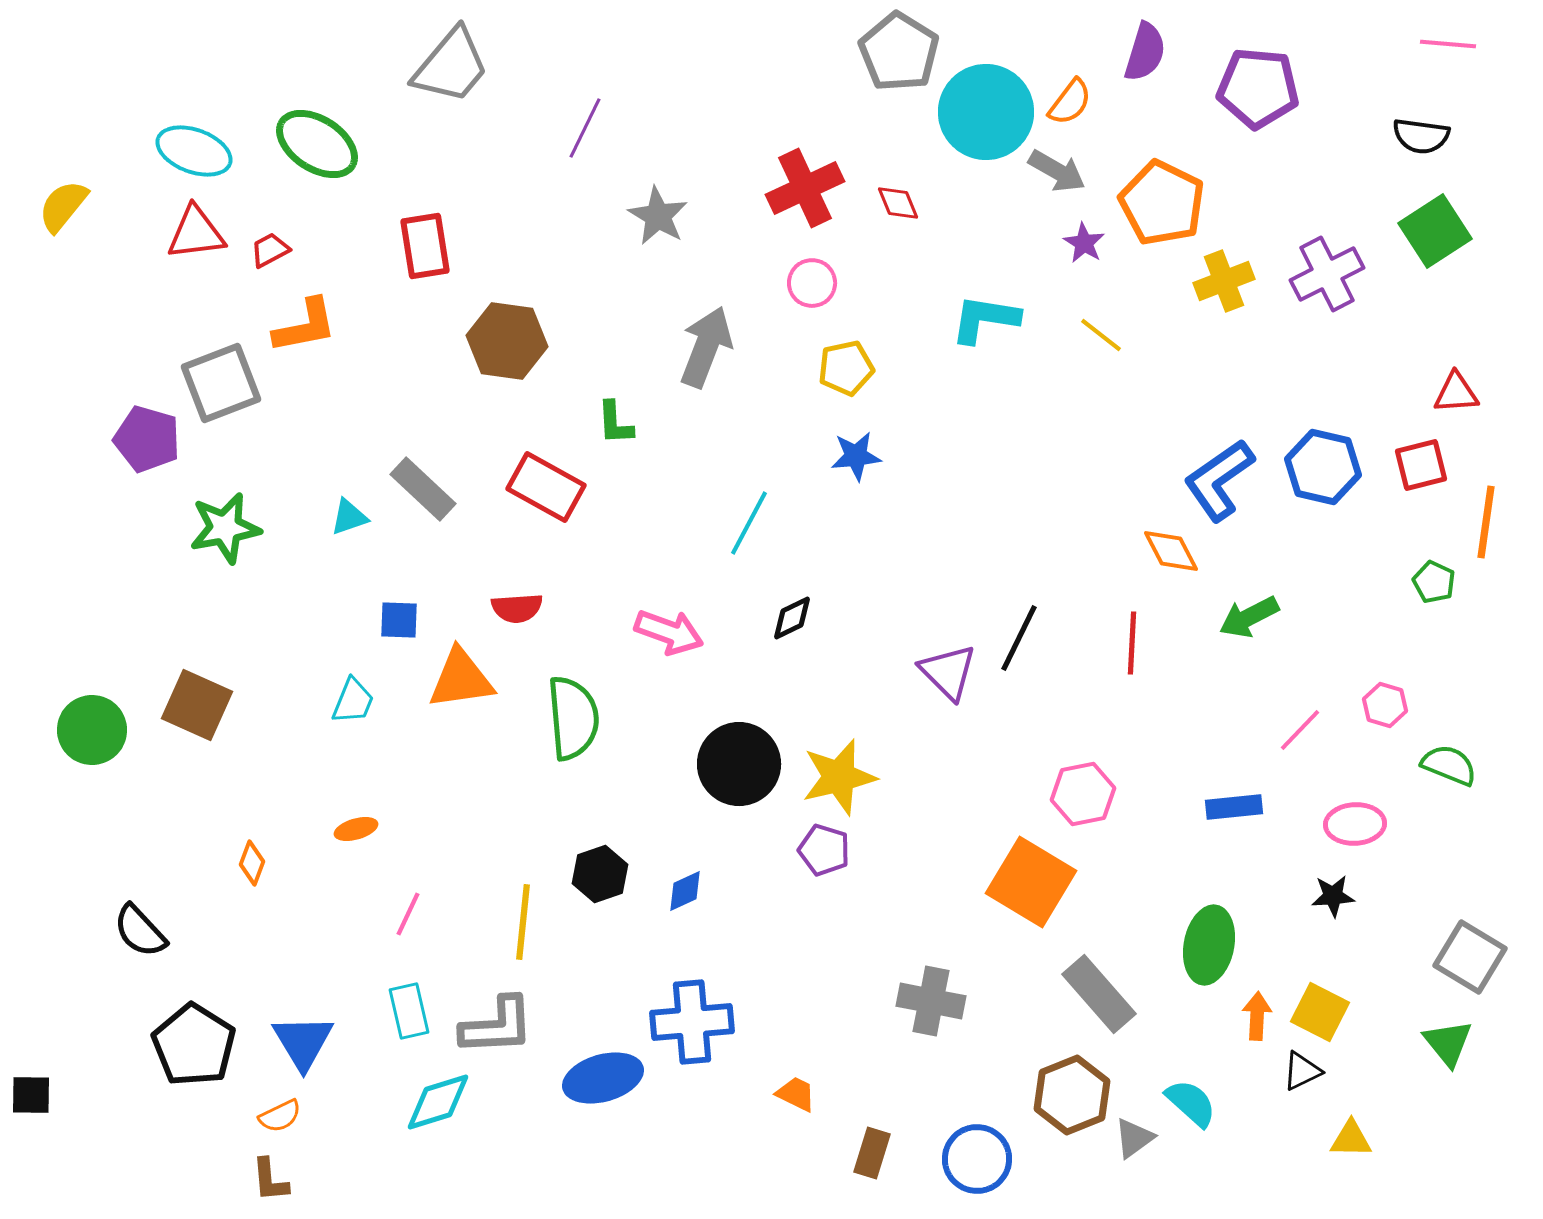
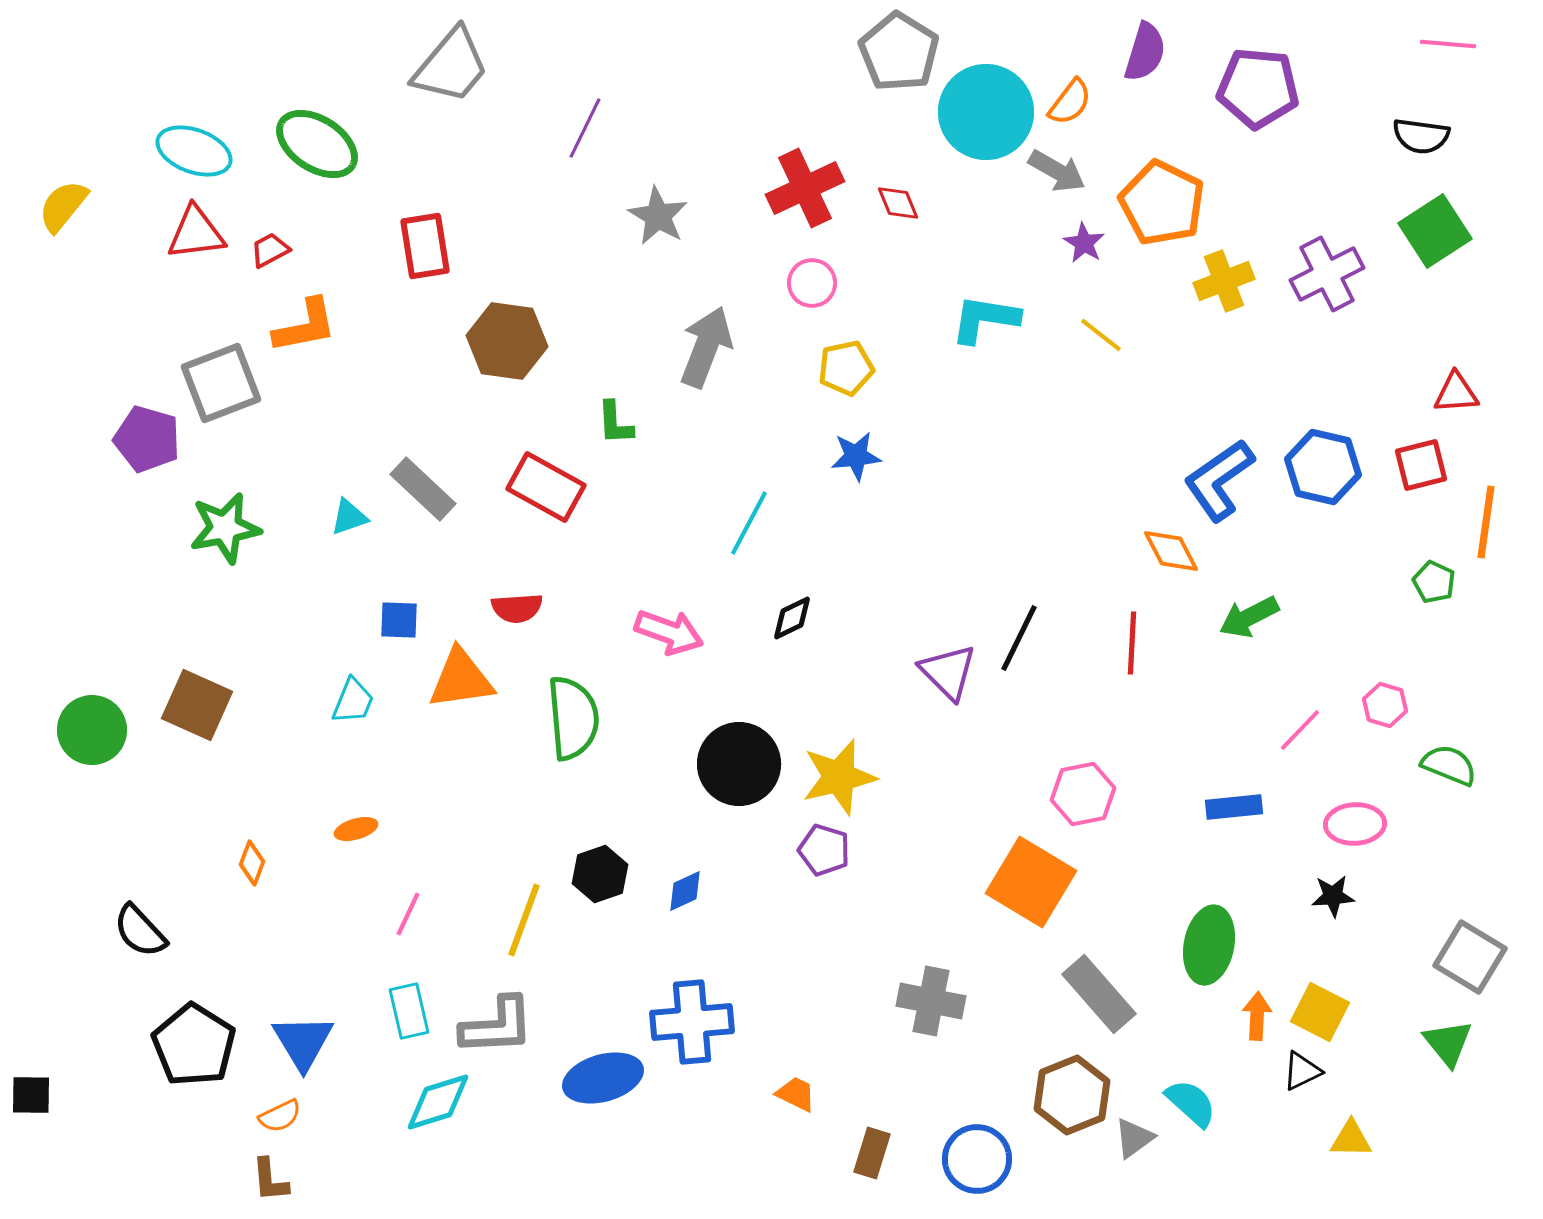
yellow line at (523, 922): moved 1 px right, 2 px up; rotated 14 degrees clockwise
